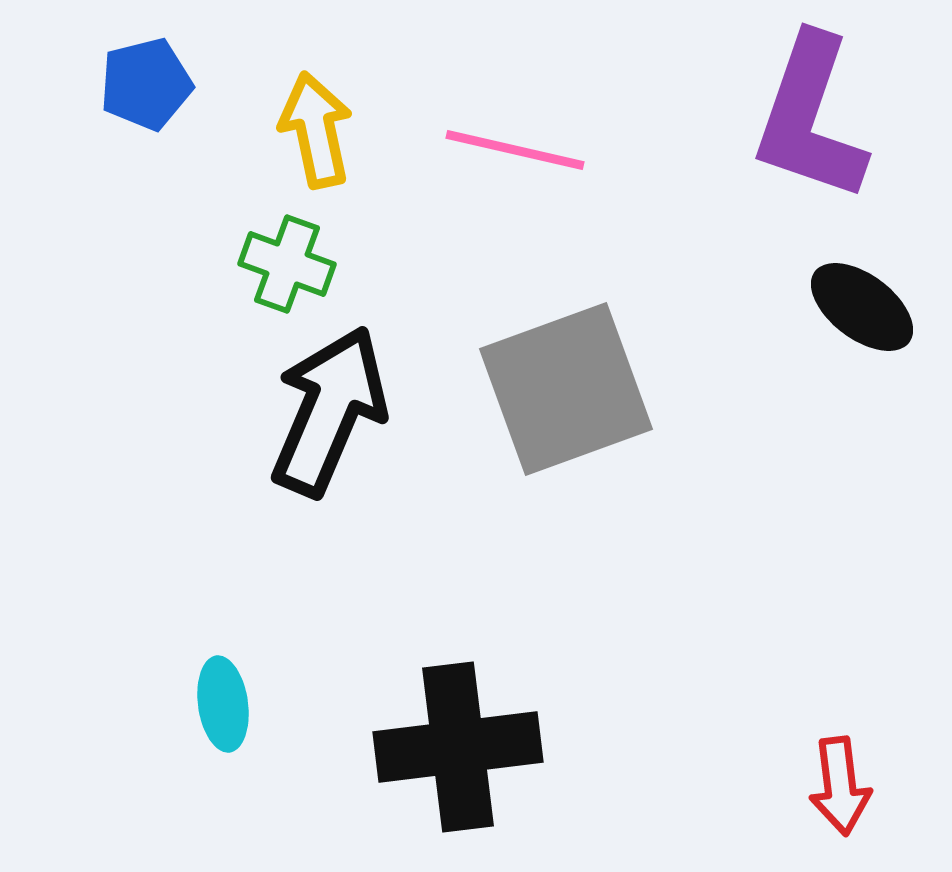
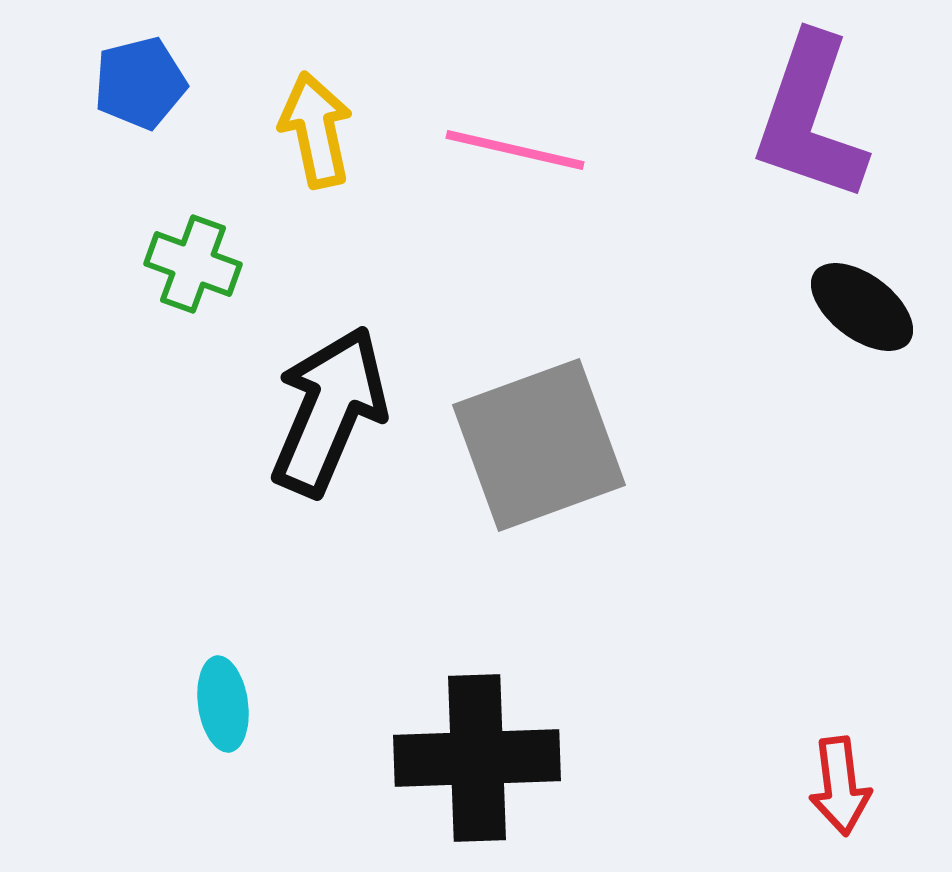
blue pentagon: moved 6 px left, 1 px up
green cross: moved 94 px left
gray square: moved 27 px left, 56 px down
black cross: moved 19 px right, 11 px down; rotated 5 degrees clockwise
